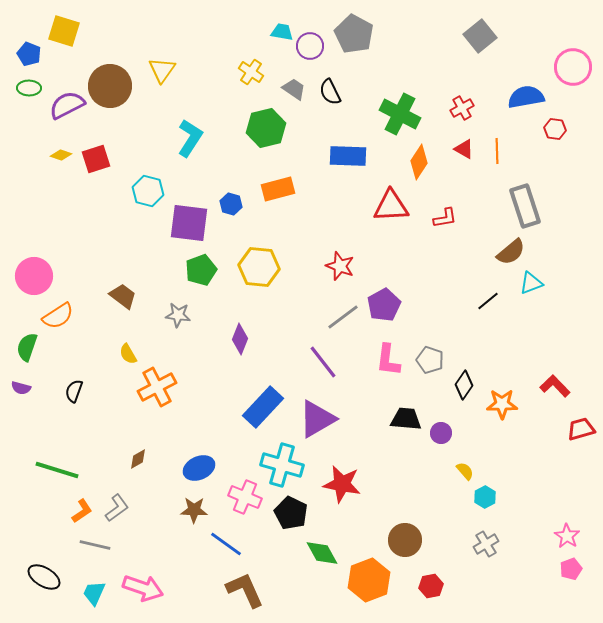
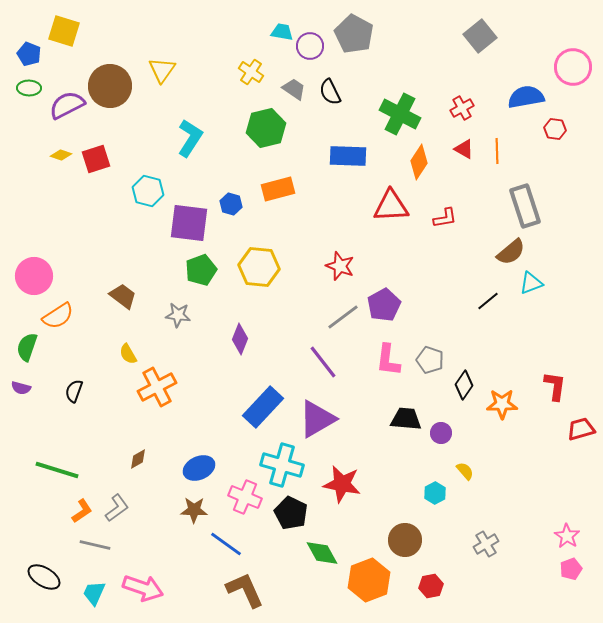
red L-shape at (555, 386): rotated 52 degrees clockwise
cyan hexagon at (485, 497): moved 50 px left, 4 px up
